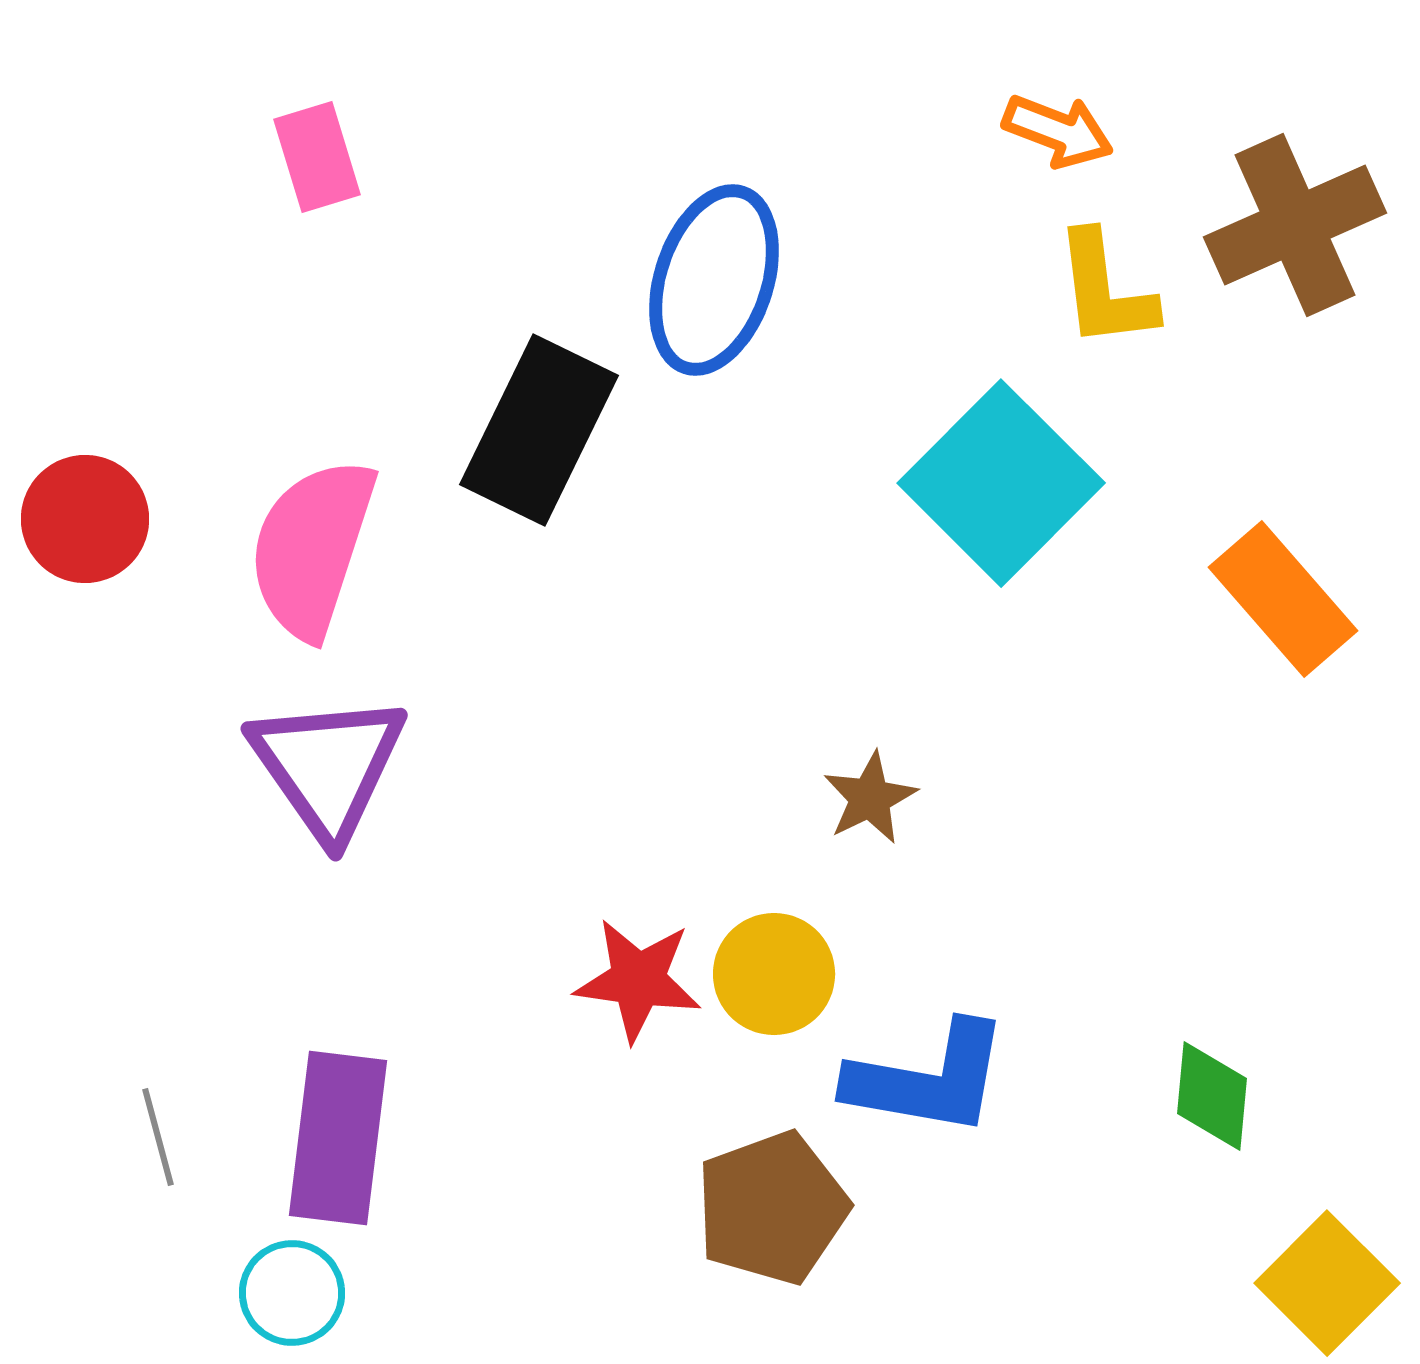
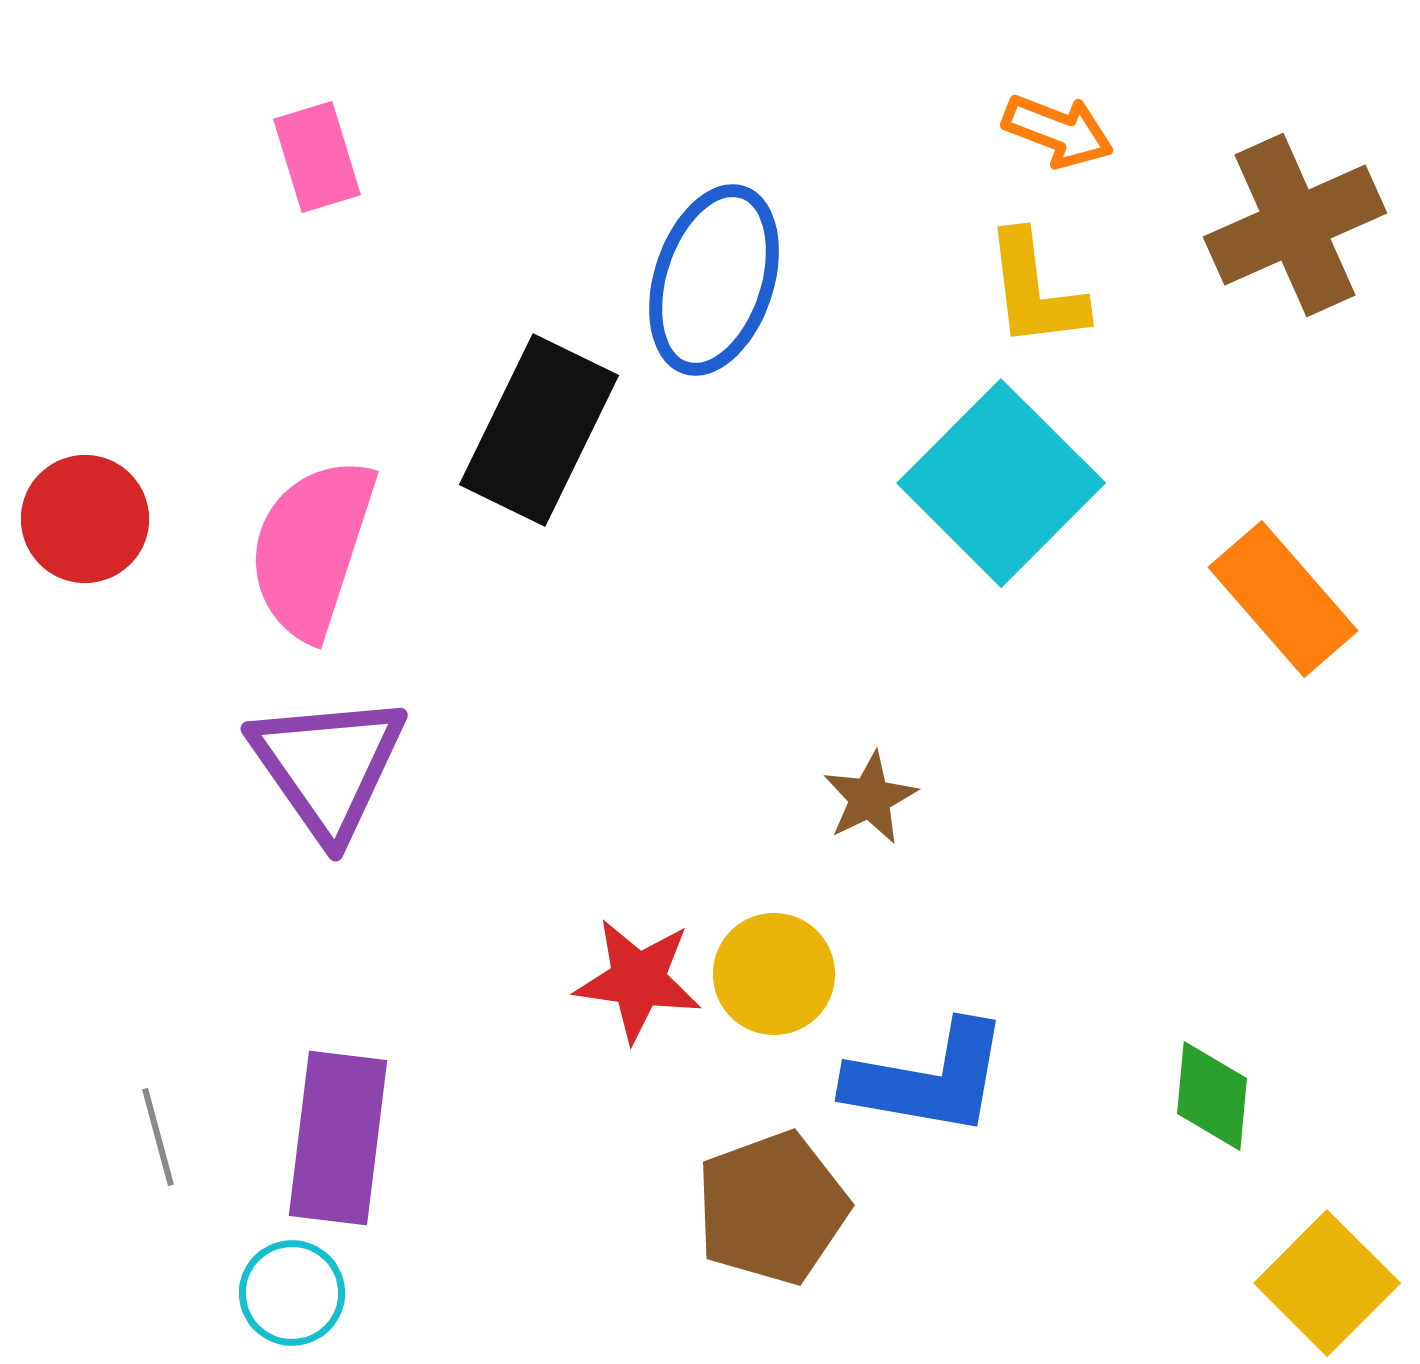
yellow L-shape: moved 70 px left
